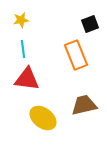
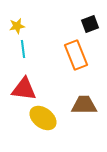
yellow star: moved 4 px left, 6 px down
red triangle: moved 3 px left, 10 px down
brown trapezoid: rotated 12 degrees clockwise
